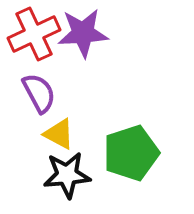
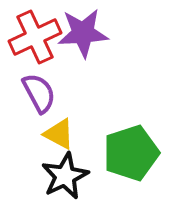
red cross: moved 1 px right, 3 px down
black star: moved 2 px left, 1 px down; rotated 21 degrees counterclockwise
